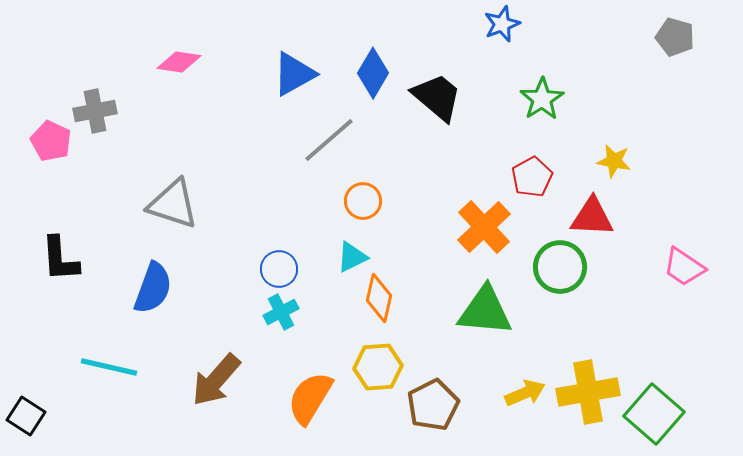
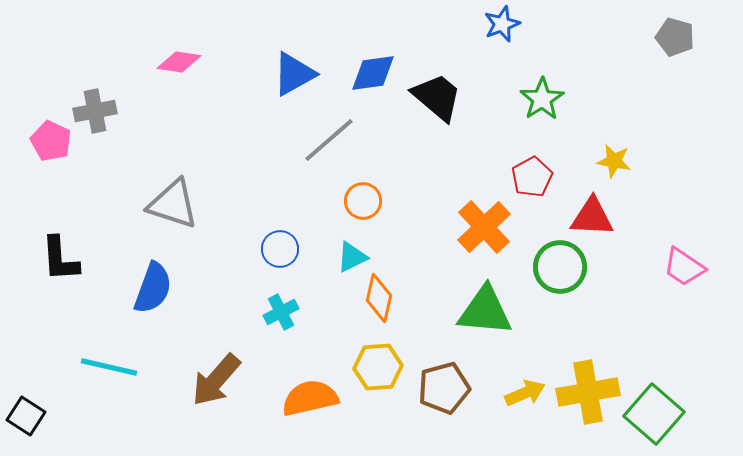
blue diamond: rotated 51 degrees clockwise
blue circle: moved 1 px right, 20 px up
orange semicircle: rotated 46 degrees clockwise
brown pentagon: moved 11 px right, 17 px up; rotated 12 degrees clockwise
